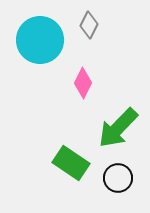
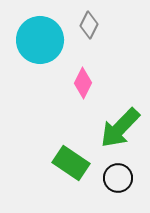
green arrow: moved 2 px right
